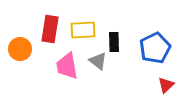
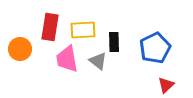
red rectangle: moved 2 px up
pink trapezoid: moved 7 px up
